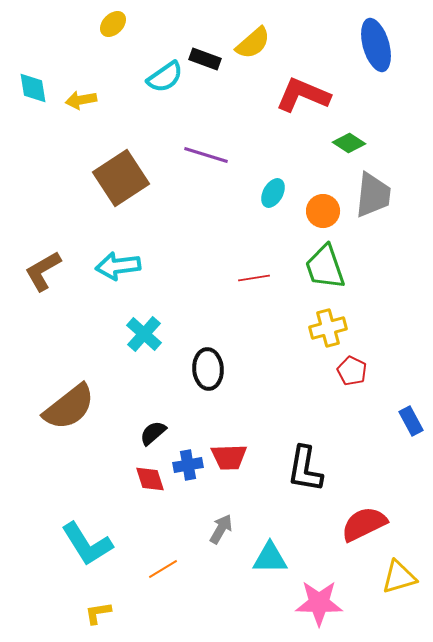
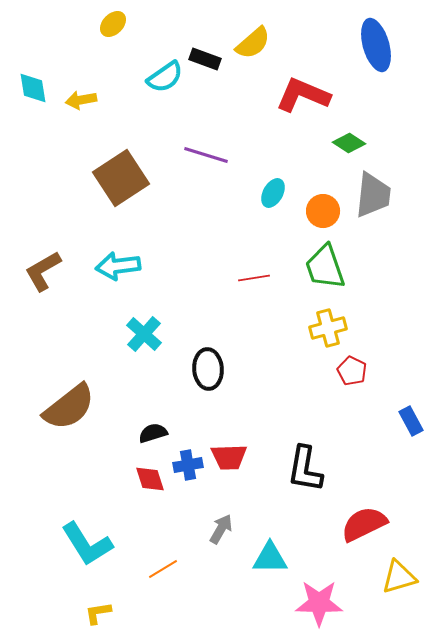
black semicircle: rotated 24 degrees clockwise
